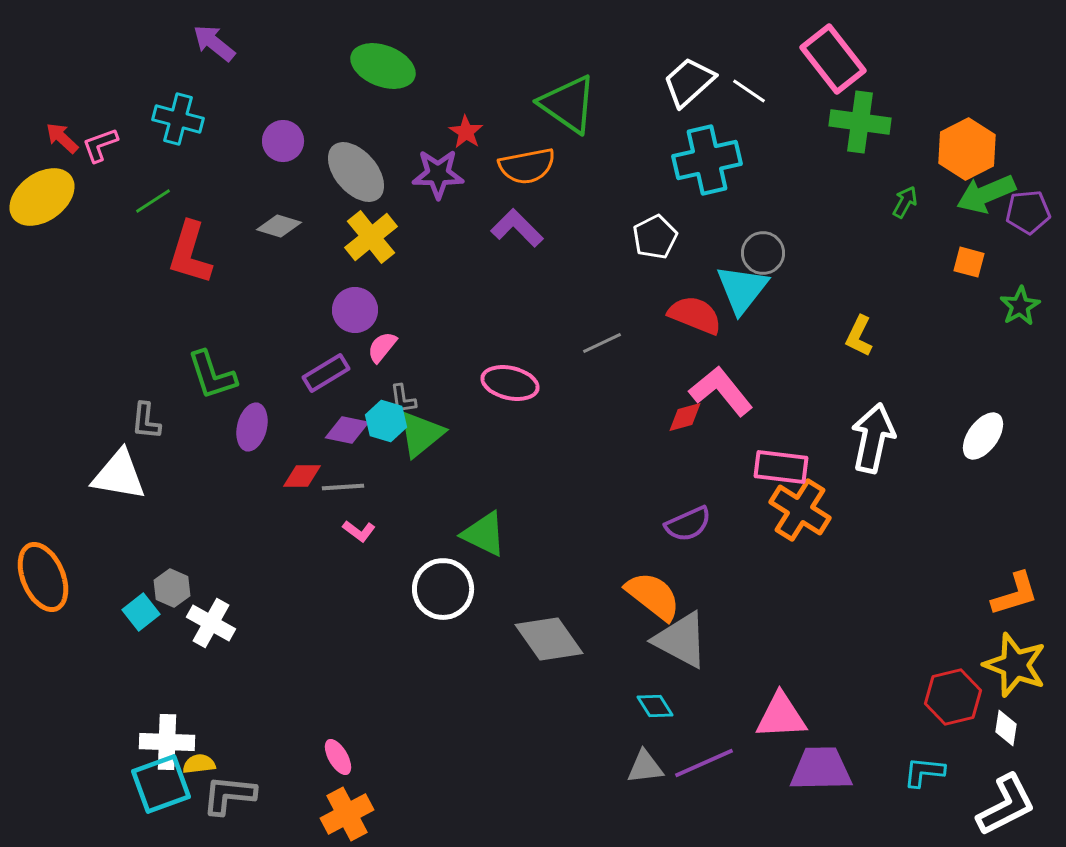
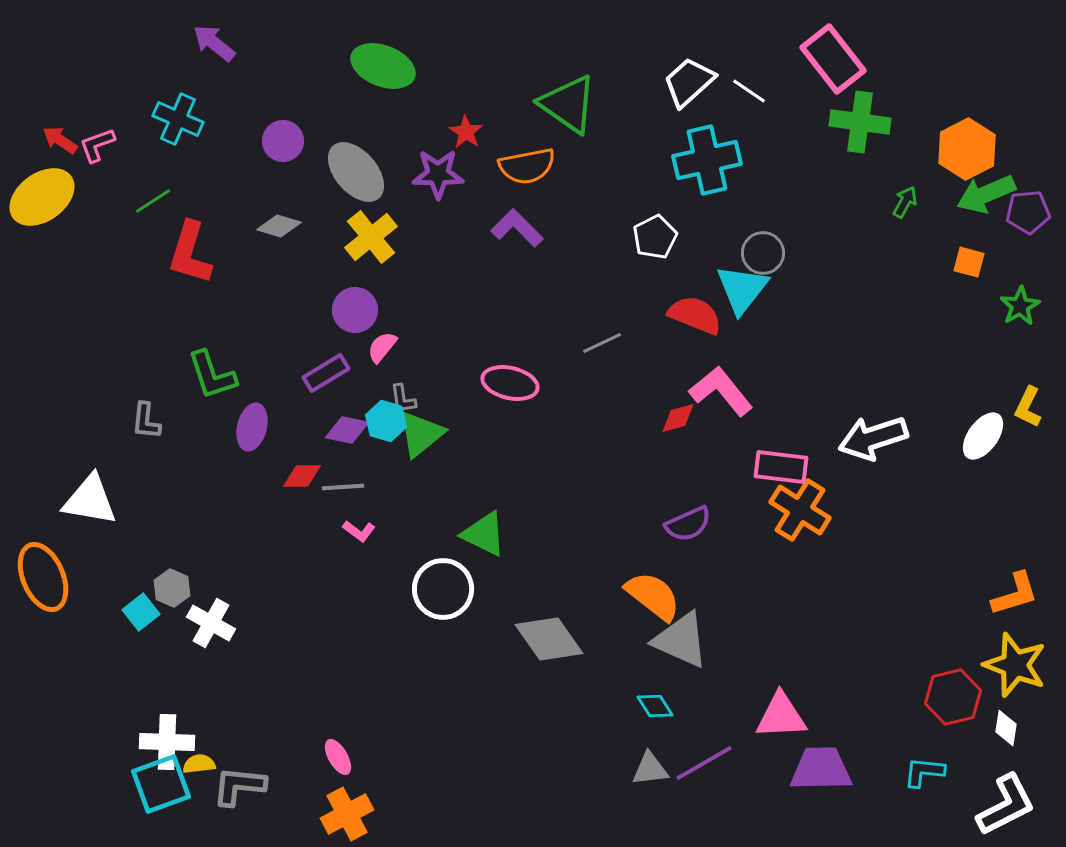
cyan cross at (178, 119): rotated 9 degrees clockwise
red arrow at (62, 138): moved 2 px left, 2 px down; rotated 9 degrees counterclockwise
pink L-shape at (100, 145): moved 3 px left
yellow L-shape at (859, 336): moved 169 px right, 71 px down
red diamond at (685, 417): moved 7 px left, 1 px down
white arrow at (873, 438): rotated 120 degrees counterclockwise
white triangle at (119, 475): moved 29 px left, 25 px down
gray triangle at (681, 640): rotated 4 degrees counterclockwise
purple line at (704, 763): rotated 6 degrees counterclockwise
gray triangle at (645, 767): moved 5 px right, 2 px down
gray L-shape at (229, 795): moved 10 px right, 9 px up
